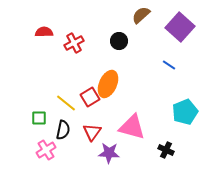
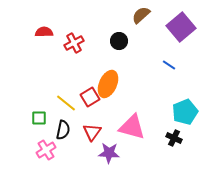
purple square: moved 1 px right; rotated 8 degrees clockwise
black cross: moved 8 px right, 12 px up
